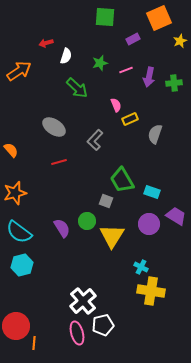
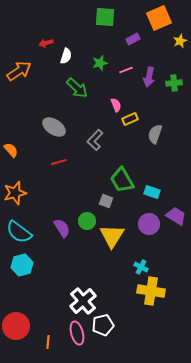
orange line: moved 14 px right, 1 px up
